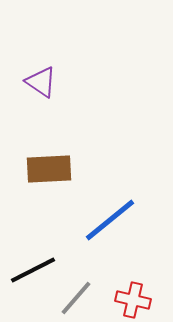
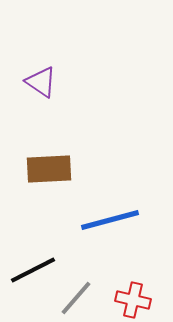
blue line: rotated 24 degrees clockwise
